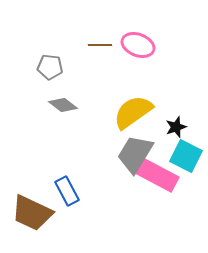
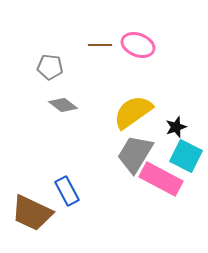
pink rectangle: moved 4 px right, 4 px down
